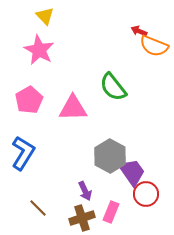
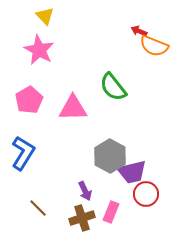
purple trapezoid: rotated 112 degrees clockwise
